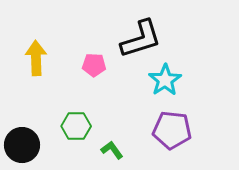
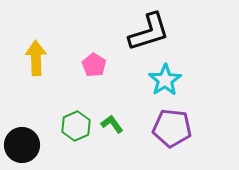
black L-shape: moved 8 px right, 7 px up
pink pentagon: rotated 30 degrees clockwise
green hexagon: rotated 24 degrees counterclockwise
purple pentagon: moved 2 px up
green L-shape: moved 26 px up
